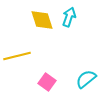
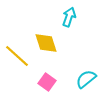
yellow diamond: moved 4 px right, 23 px down
yellow line: rotated 56 degrees clockwise
